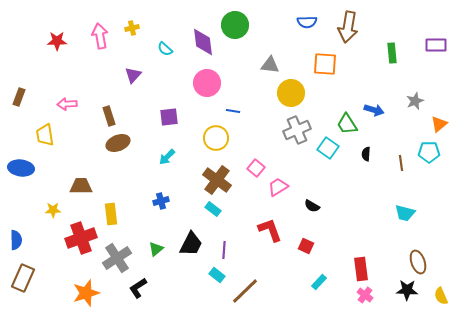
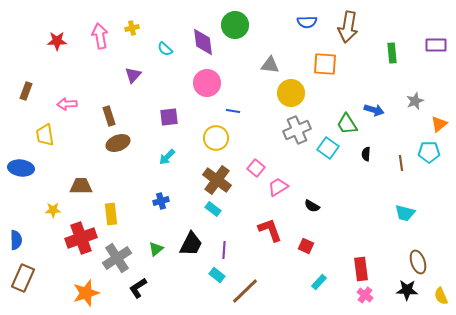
brown rectangle at (19, 97): moved 7 px right, 6 px up
